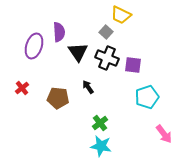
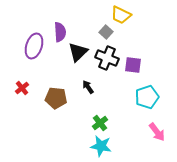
purple semicircle: moved 1 px right
black triangle: rotated 20 degrees clockwise
brown pentagon: moved 2 px left
pink arrow: moved 7 px left, 2 px up
